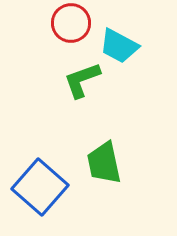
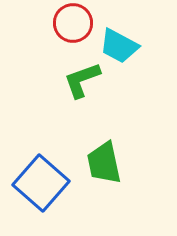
red circle: moved 2 px right
blue square: moved 1 px right, 4 px up
